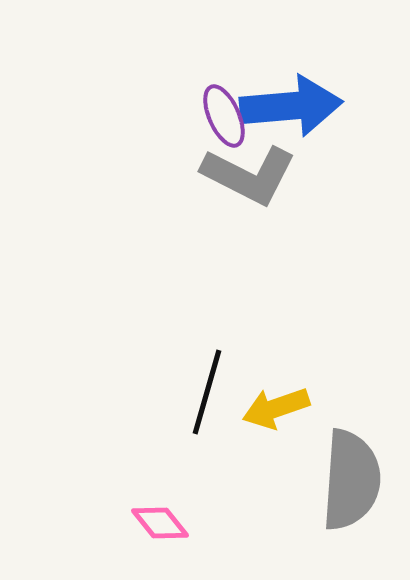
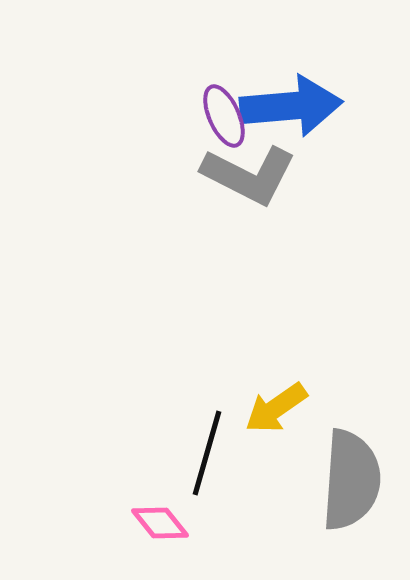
black line: moved 61 px down
yellow arrow: rotated 16 degrees counterclockwise
